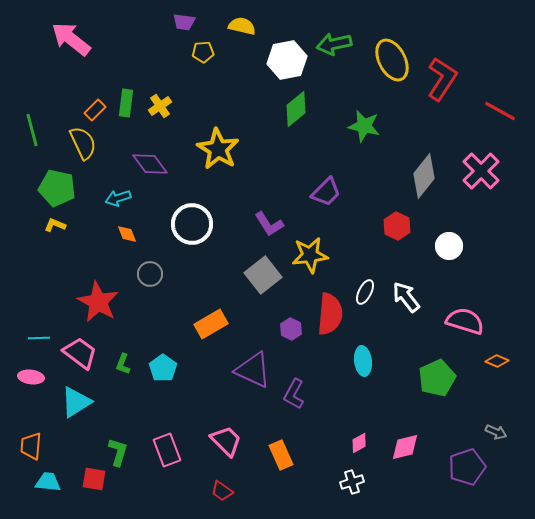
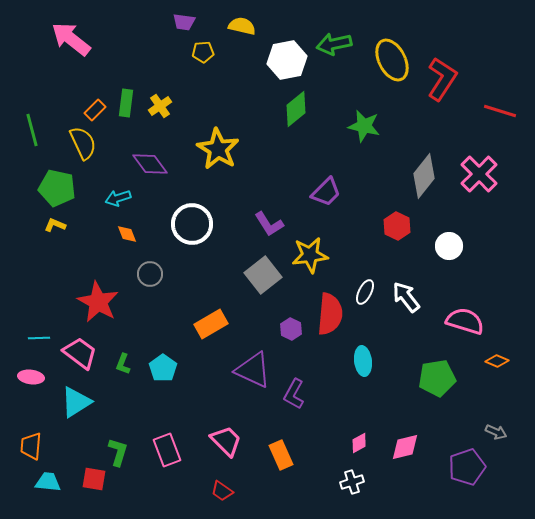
red line at (500, 111): rotated 12 degrees counterclockwise
pink cross at (481, 171): moved 2 px left, 3 px down
green pentagon at (437, 378): rotated 15 degrees clockwise
